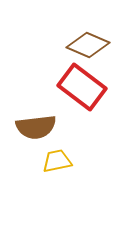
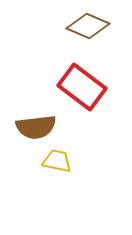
brown diamond: moved 19 px up
yellow trapezoid: rotated 24 degrees clockwise
